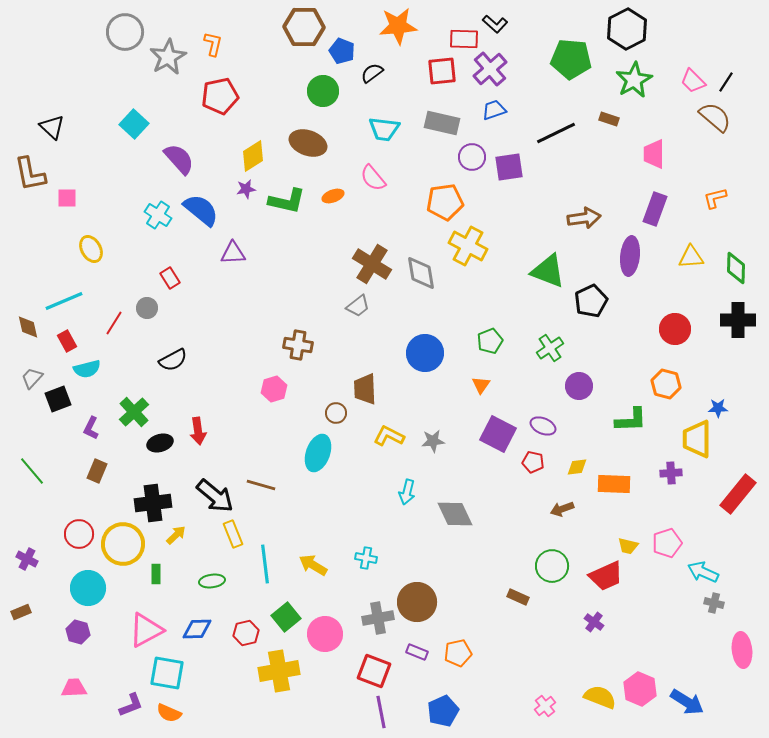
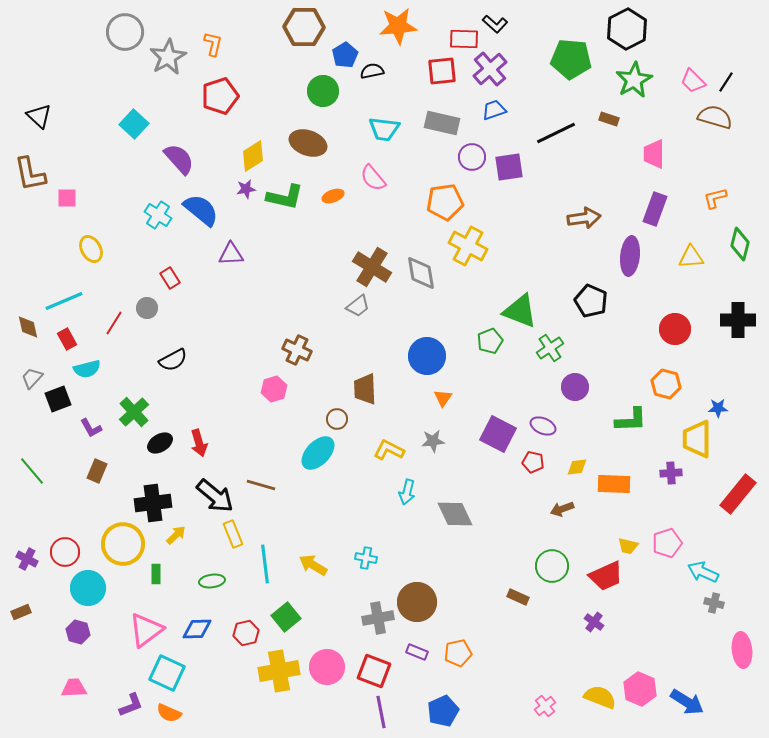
blue pentagon at (342, 51): moved 3 px right, 4 px down; rotated 20 degrees clockwise
black semicircle at (372, 73): moved 2 px up; rotated 25 degrees clockwise
red pentagon at (220, 96): rotated 6 degrees counterclockwise
brown semicircle at (715, 117): rotated 24 degrees counterclockwise
black triangle at (52, 127): moved 13 px left, 11 px up
green L-shape at (287, 201): moved 2 px left, 4 px up
purple triangle at (233, 253): moved 2 px left, 1 px down
brown cross at (372, 264): moved 3 px down
green diamond at (736, 268): moved 4 px right, 24 px up; rotated 12 degrees clockwise
green triangle at (548, 271): moved 28 px left, 40 px down
black pentagon at (591, 301): rotated 24 degrees counterclockwise
red rectangle at (67, 341): moved 2 px up
brown cross at (298, 345): moved 1 px left, 5 px down; rotated 16 degrees clockwise
blue circle at (425, 353): moved 2 px right, 3 px down
orange triangle at (481, 385): moved 38 px left, 13 px down
purple circle at (579, 386): moved 4 px left, 1 px down
brown circle at (336, 413): moved 1 px right, 6 px down
purple L-shape at (91, 428): rotated 55 degrees counterclockwise
red arrow at (198, 431): moved 1 px right, 12 px down; rotated 8 degrees counterclockwise
yellow L-shape at (389, 436): moved 14 px down
black ellipse at (160, 443): rotated 15 degrees counterclockwise
cyan ellipse at (318, 453): rotated 24 degrees clockwise
red circle at (79, 534): moved 14 px left, 18 px down
pink triangle at (146, 630): rotated 9 degrees counterclockwise
pink circle at (325, 634): moved 2 px right, 33 px down
cyan square at (167, 673): rotated 15 degrees clockwise
